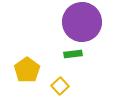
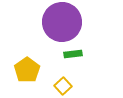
purple circle: moved 20 px left
yellow square: moved 3 px right
